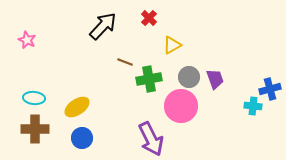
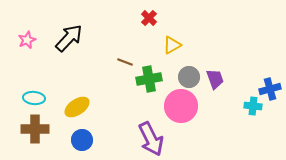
black arrow: moved 34 px left, 12 px down
pink star: rotated 24 degrees clockwise
blue circle: moved 2 px down
